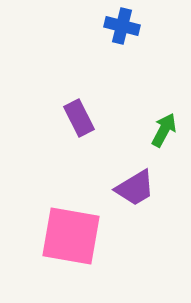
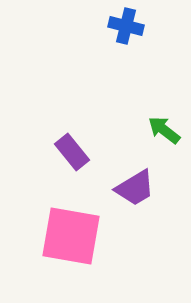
blue cross: moved 4 px right
purple rectangle: moved 7 px left, 34 px down; rotated 12 degrees counterclockwise
green arrow: rotated 80 degrees counterclockwise
